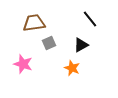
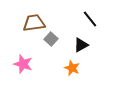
gray square: moved 2 px right, 4 px up; rotated 24 degrees counterclockwise
